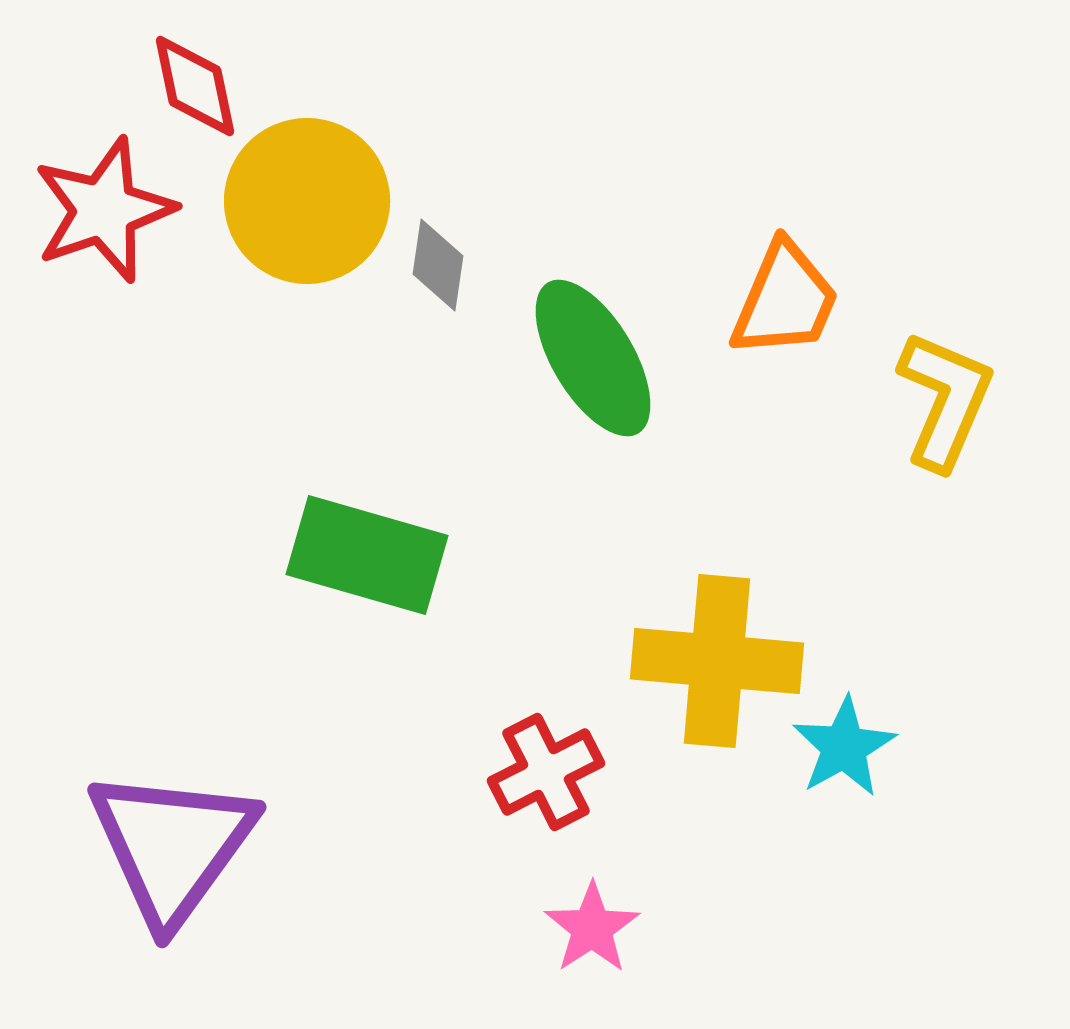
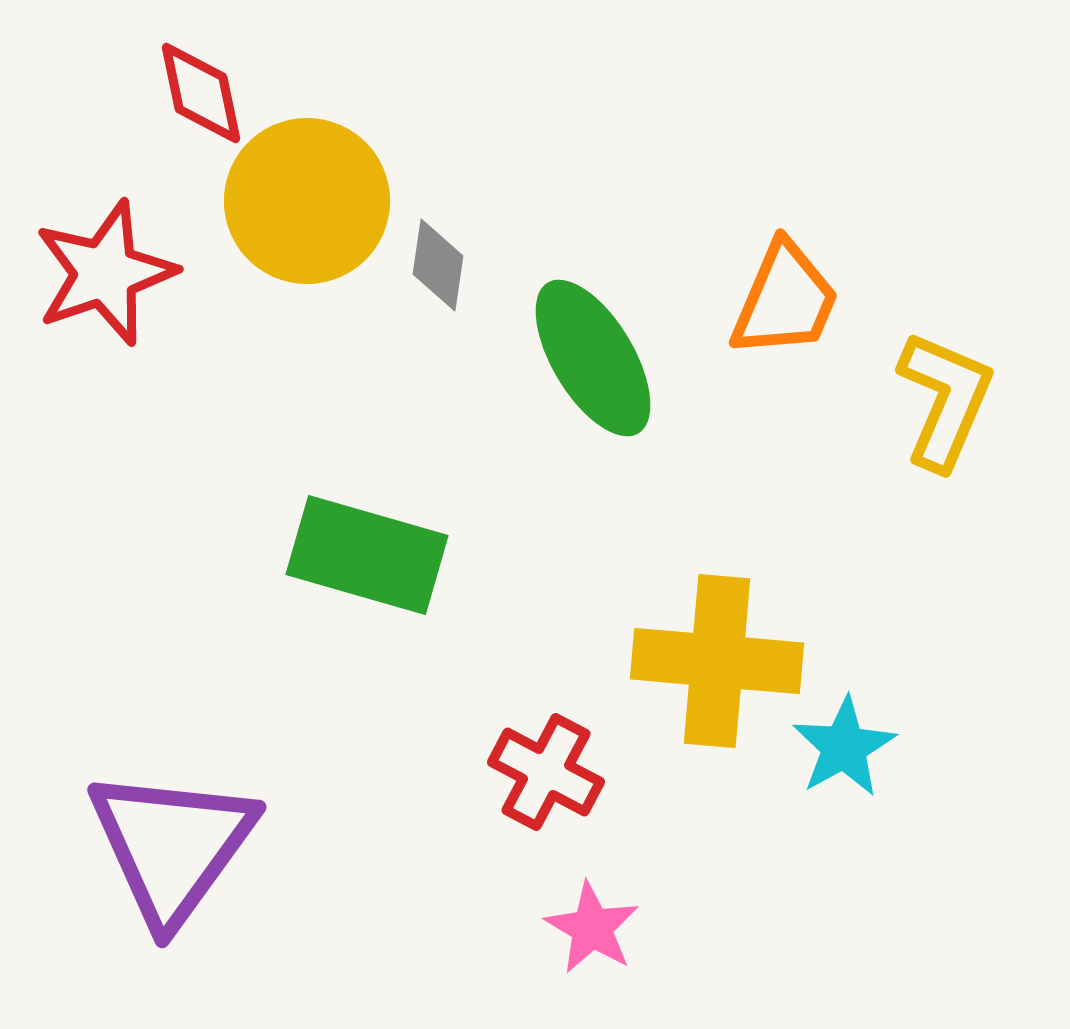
red diamond: moved 6 px right, 7 px down
red star: moved 1 px right, 63 px down
red cross: rotated 35 degrees counterclockwise
pink star: rotated 8 degrees counterclockwise
